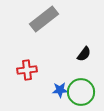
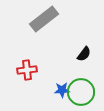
blue star: moved 2 px right
